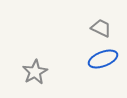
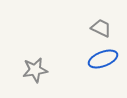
gray star: moved 2 px up; rotated 20 degrees clockwise
